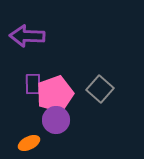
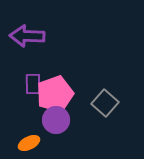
gray square: moved 5 px right, 14 px down
